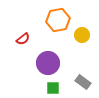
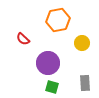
yellow circle: moved 8 px down
red semicircle: rotated 80 degrees clockwise
gray rectangle: moved 2 px right, 1 px down; rotated 49 degrees clockwise
green square: moved 1 px left, 1 px up; rotated 16 degrees clockwise
